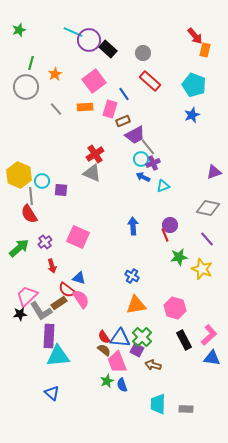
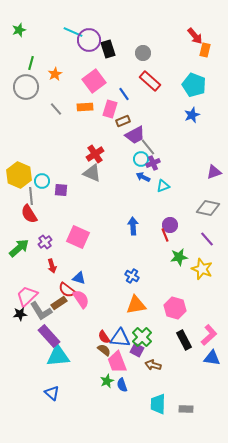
black rectangle at (108, 49): rotated 30 degrees clockwise
purple rectangle at (49, 336): rotated 45 degrees counterclockwise
